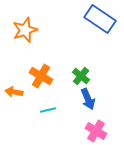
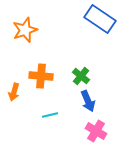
orange cross: rotated 25 degrees counterclockwise
orange arrow: rotated 84 degrees counterclockwise
blue arrow: moved 2 px down
cyan line: moved 2 px right, 5 px down
